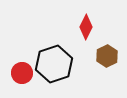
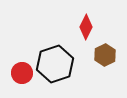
brown hexagon: moved 2 px left, 1 px up
black hexagon: moved 1 px right
